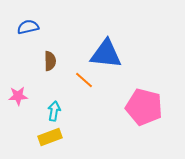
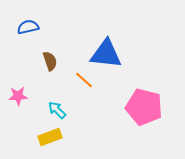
brown semicircle: rotated 18 degrees counterclockwise
cyan arrow: moved 3 px right, 1 px up; rotated 54 degrees counterclockwise
